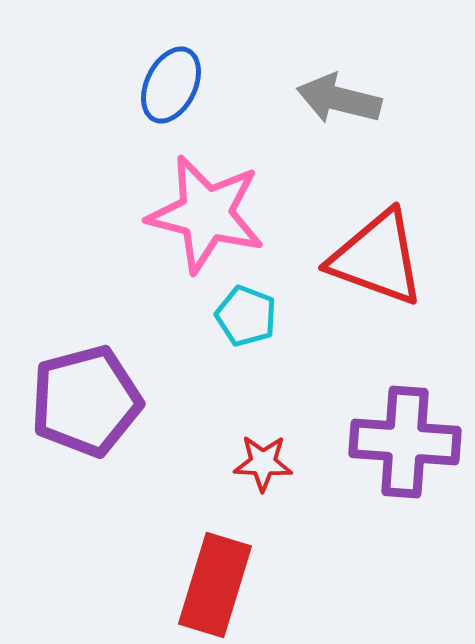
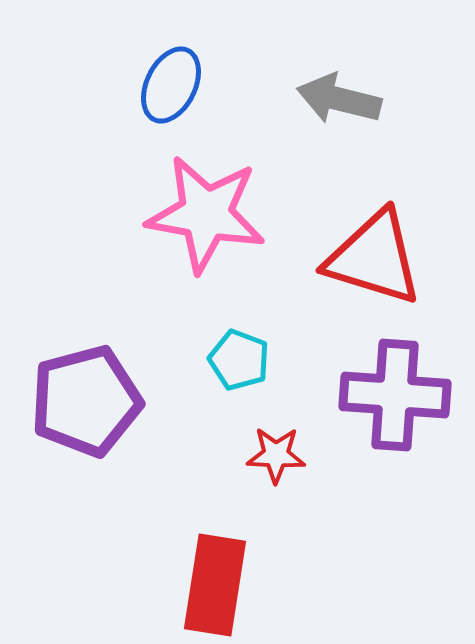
pink star: rotated 4 degrees counterclockwise
red triangle: moved 3 px left; rotated 3 degrees counterclockwise
cyan pentagon: moved 7 px left, 44 px down
purple cross: moved 10 px left, 47 px up
red star: moved 13 px right, 8 px up
red rectangle: rotated 8 degrees counterclockwise
